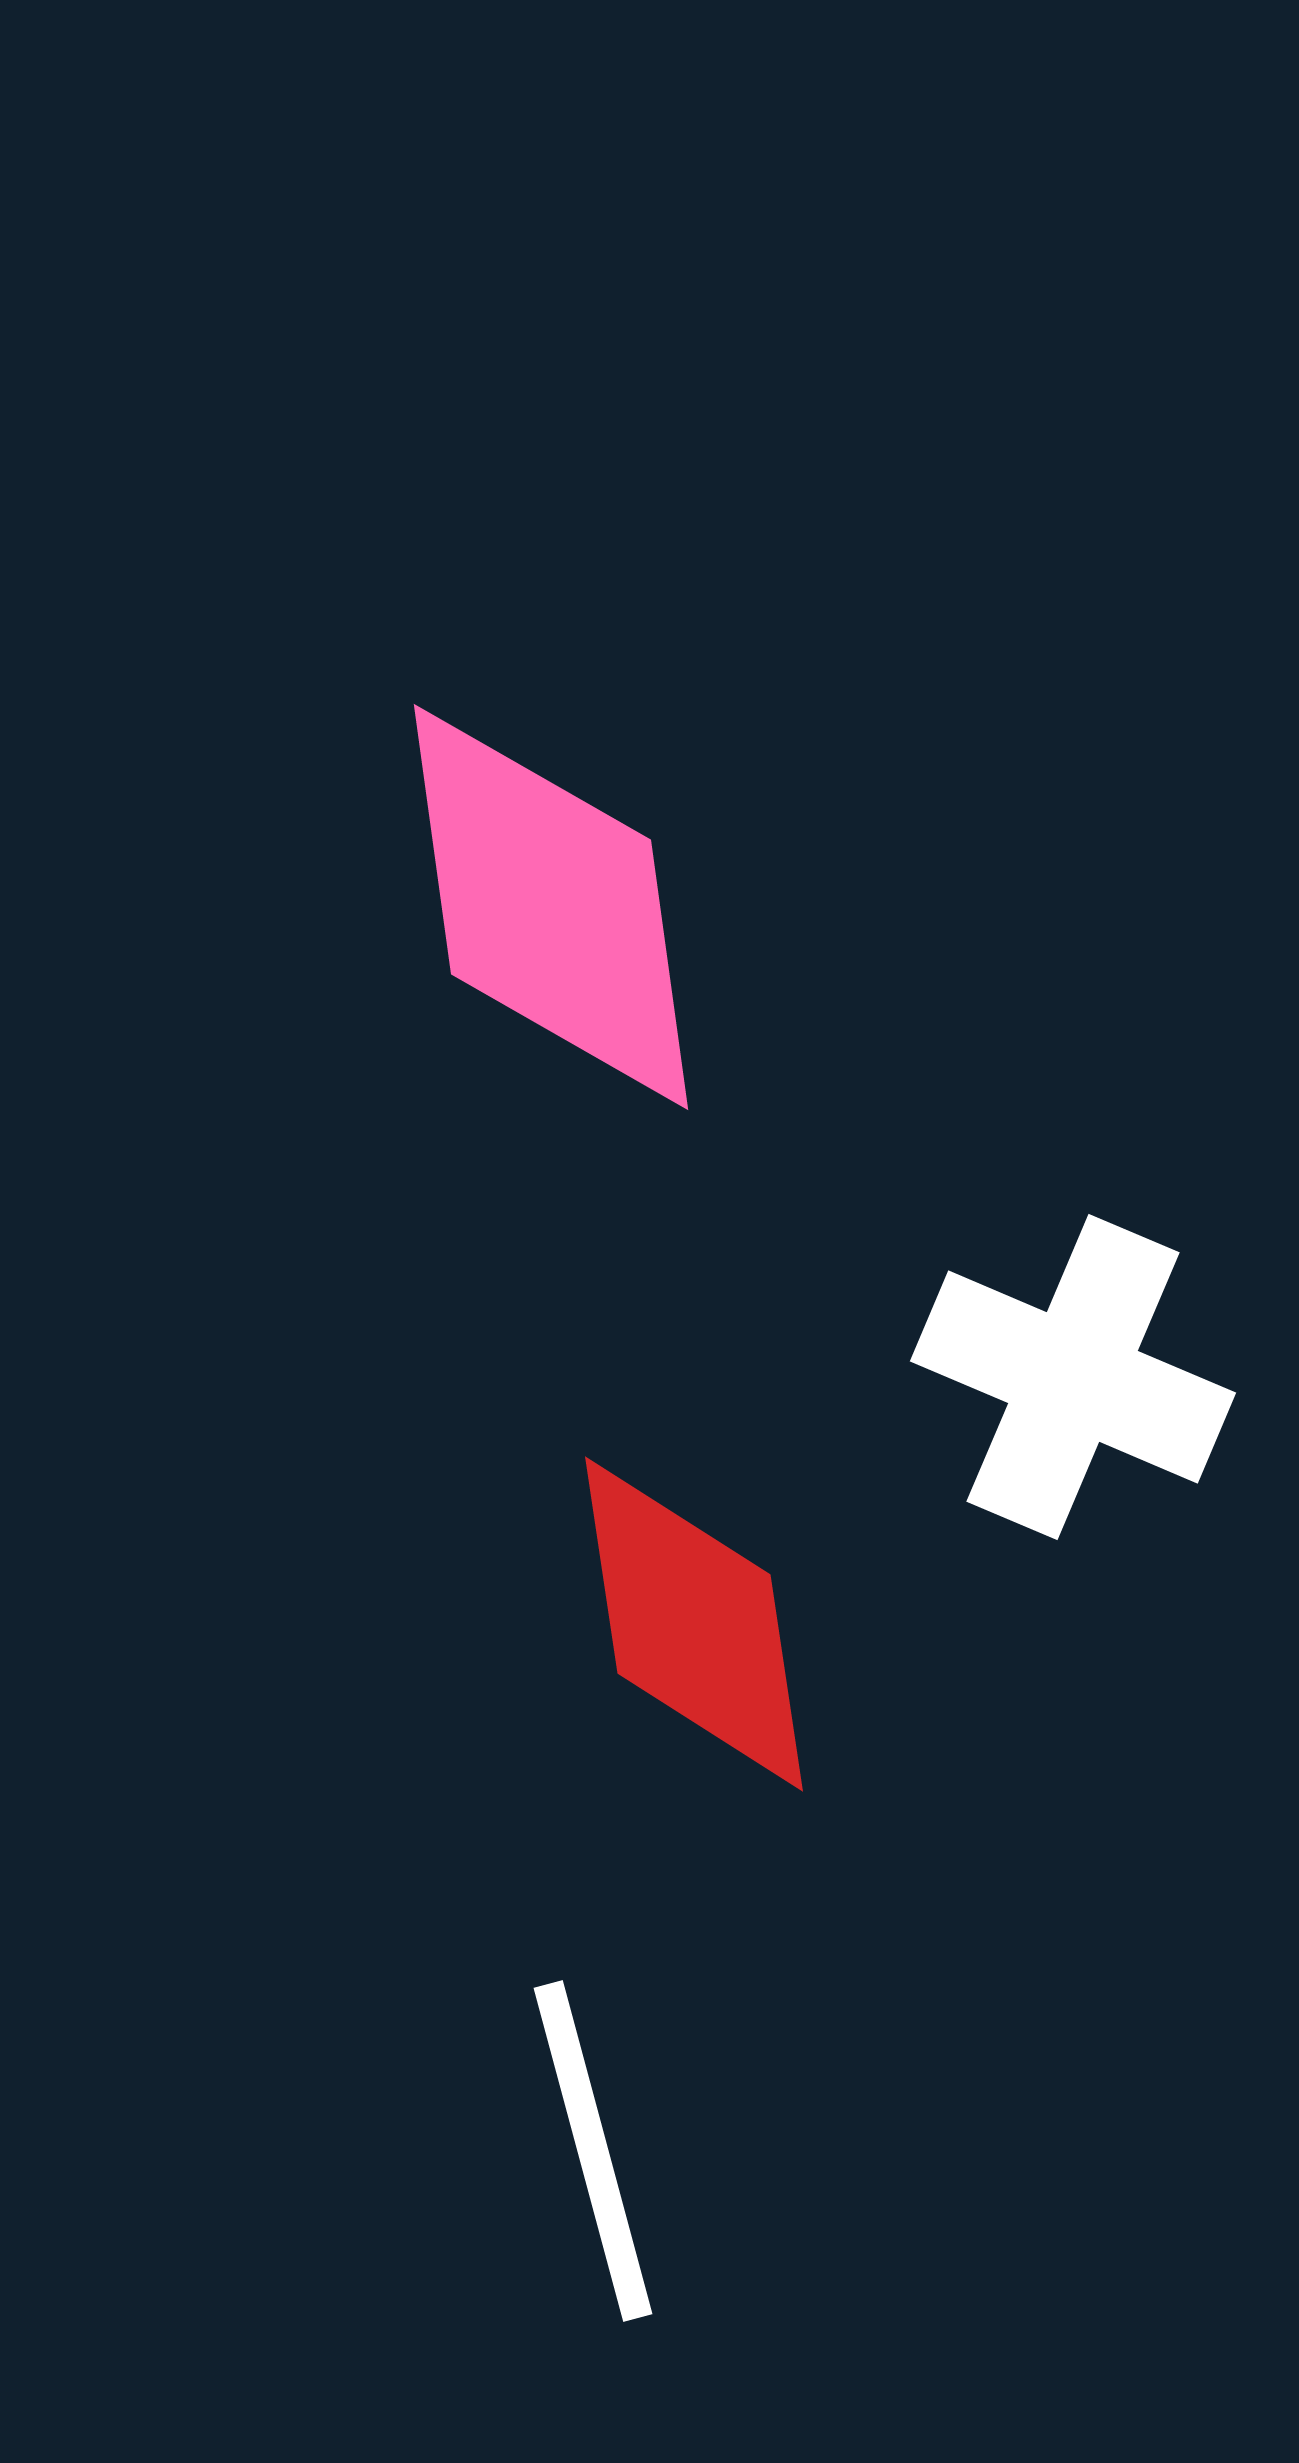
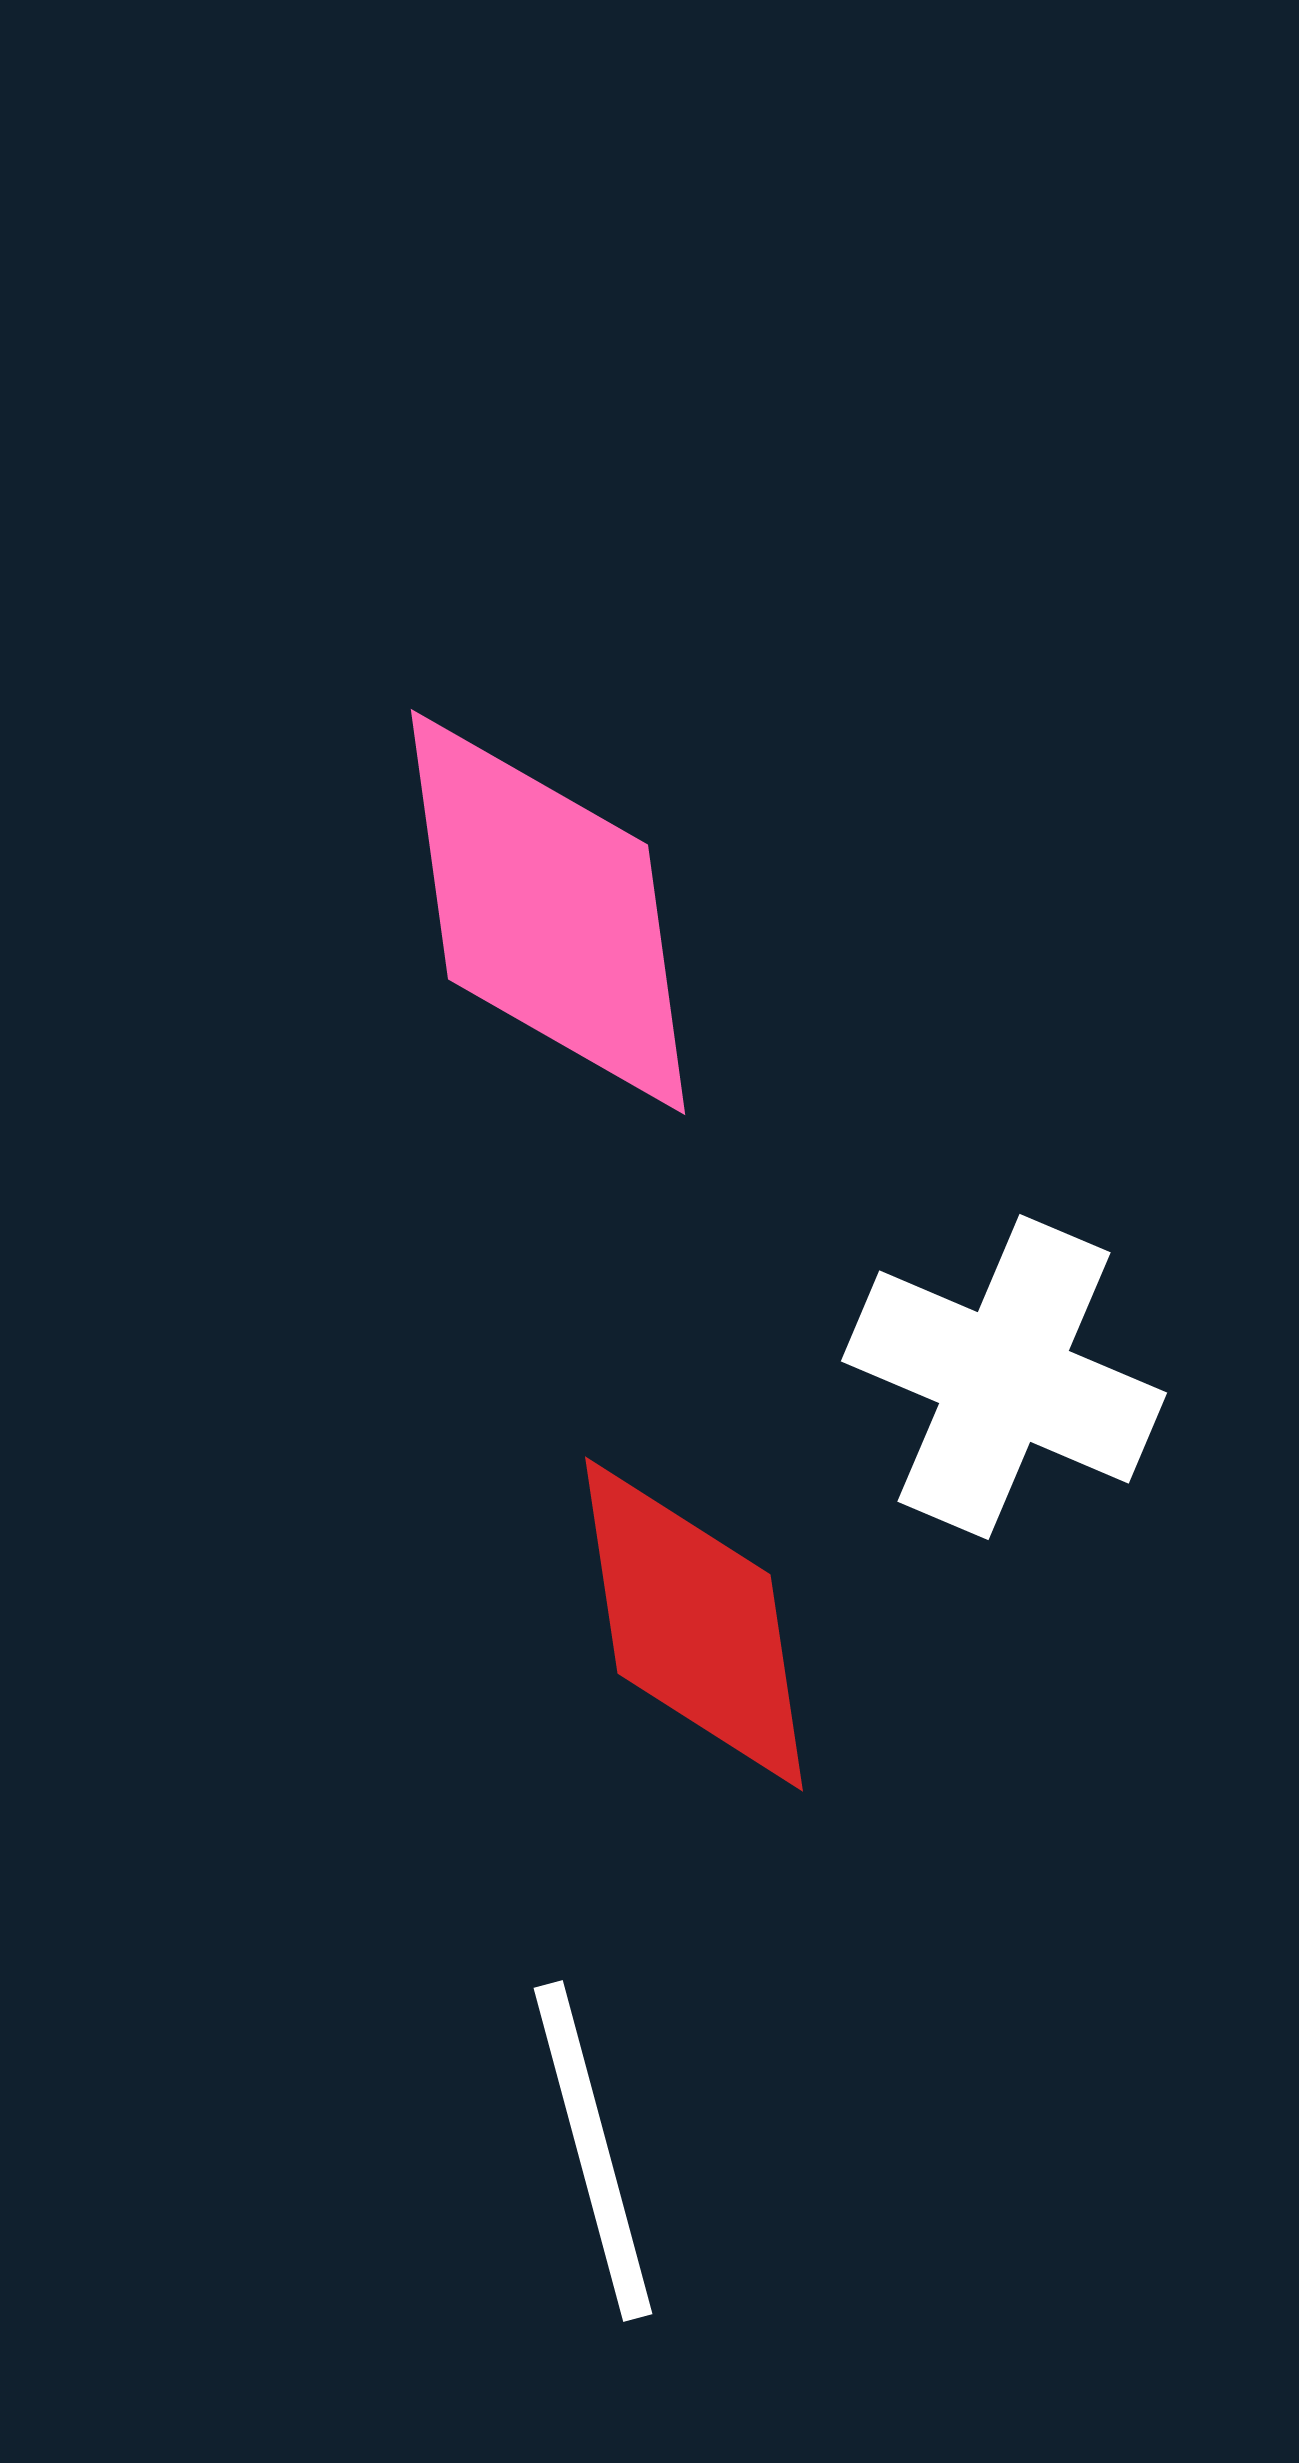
pink diamond: moved 3 px left, 5 px down
white cross: moved 69 px left
